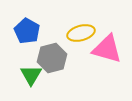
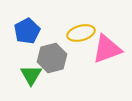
blue pentagon: rotated 15 degrees clockwise
pink triangle: rotated 36 degrees counterclockwise
